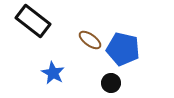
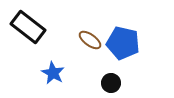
black rectangle: moved 5 px left, 6 px down
blue pentagon: moved 6 px up
